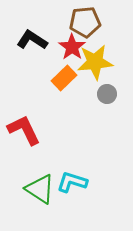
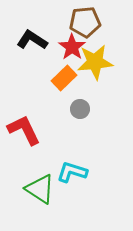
gray circle: moved 27 px left, 15 px down
cyan L-shape: moved 10 px up
